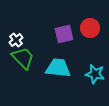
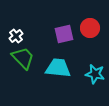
white cross: moved 4 px up
